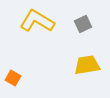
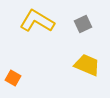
yellow trapezoid: rotated 32 degrees clockwise
